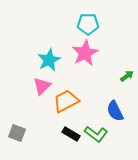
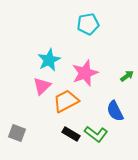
cyan pentagon: rotated 10 degrees counterclockwise
pink star: moved 20 px down; rotated 8 degrees clockwise
